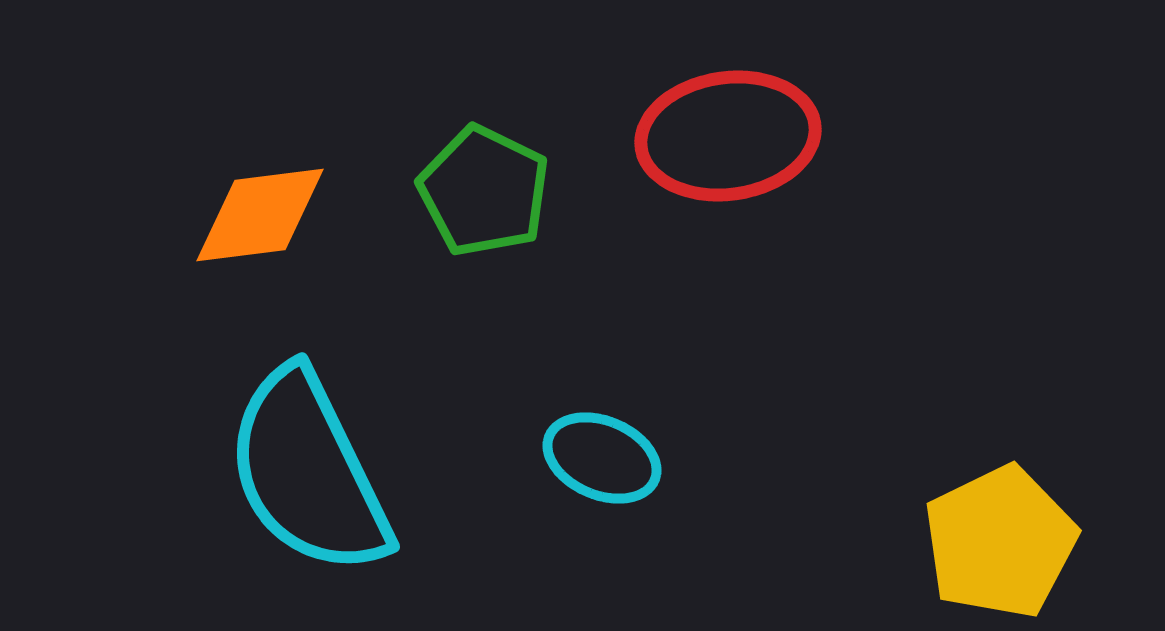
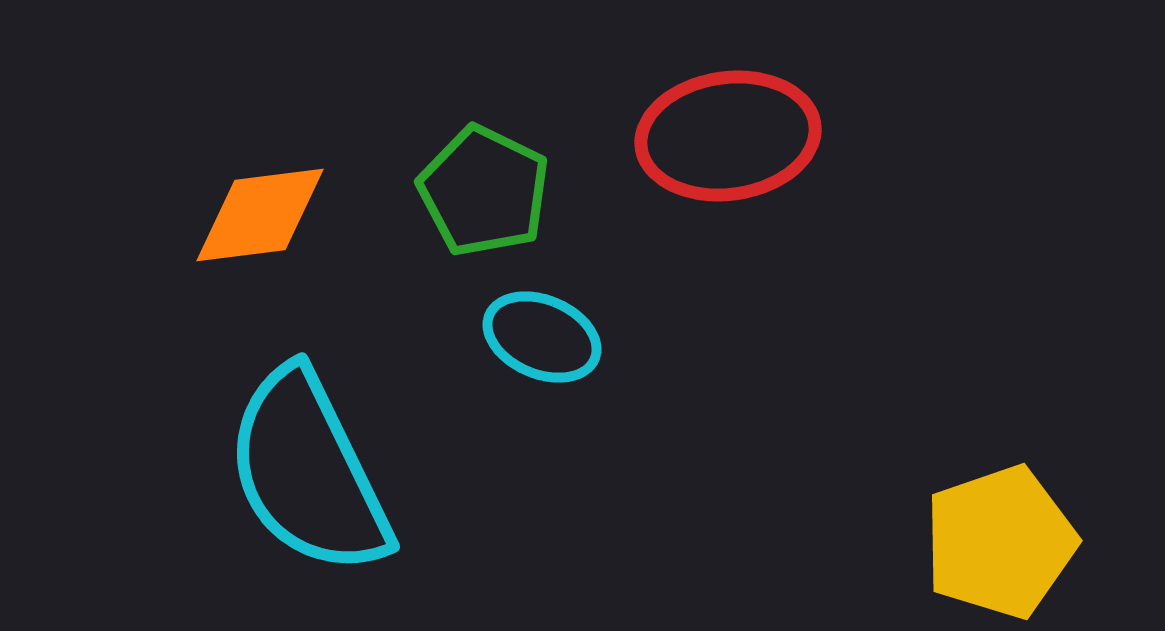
cyan ellipse: moved 60 px left, 121 px up
yellow pentagon: rotated 7 degrees clockwise
